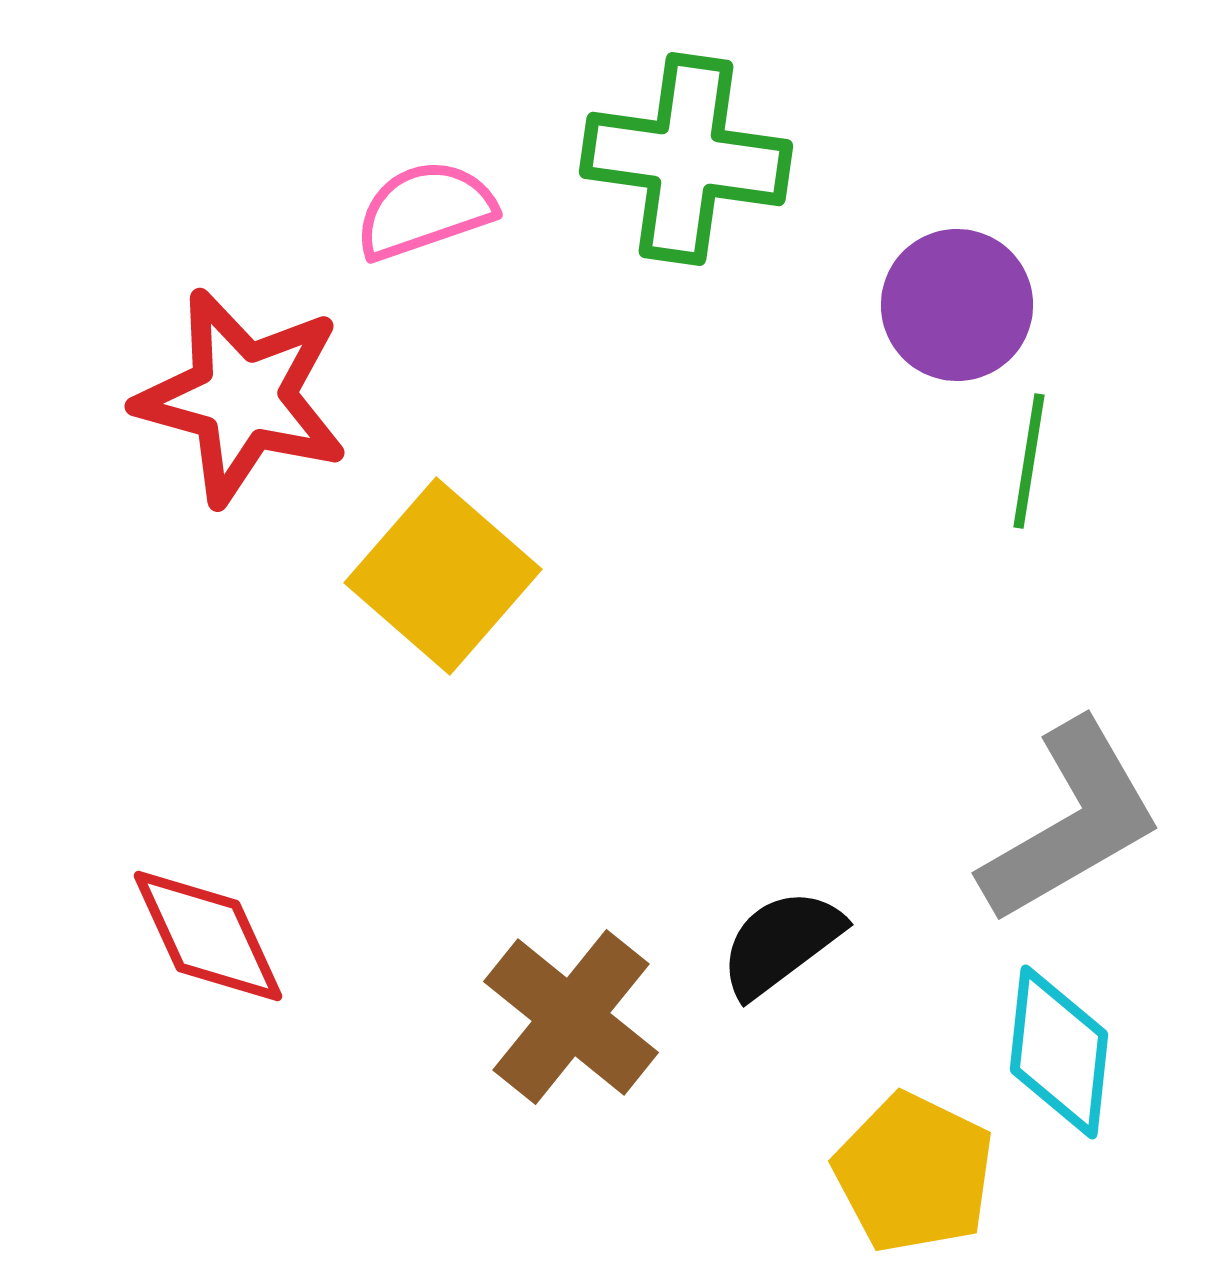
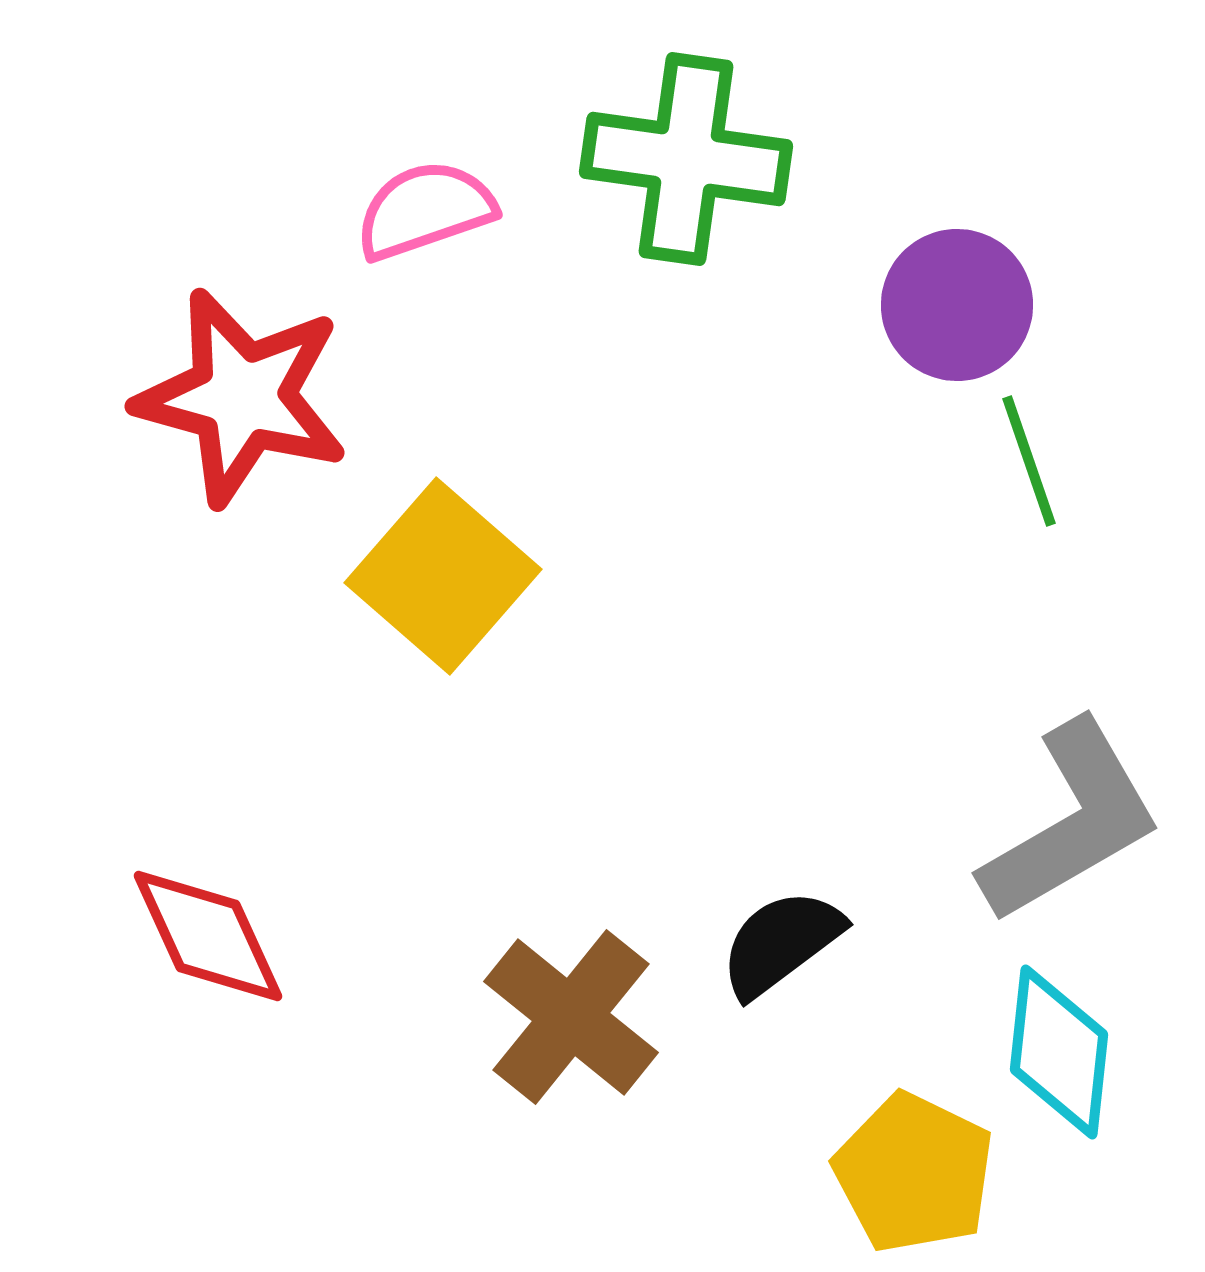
green line: rotated 28 degrees counterclockwise
